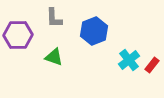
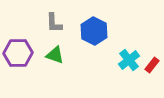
gray L-shape: moved 5 px down
blue hexagon: rotated 12 degrees counterclockwise
purple hexagon: moved 18 px down
green triangle: moved 1 px right, 2 px up
